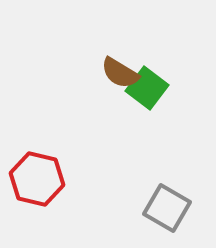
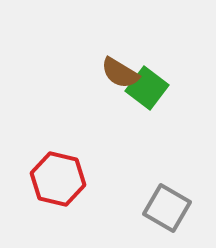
red hexagon: moved 21 px right
